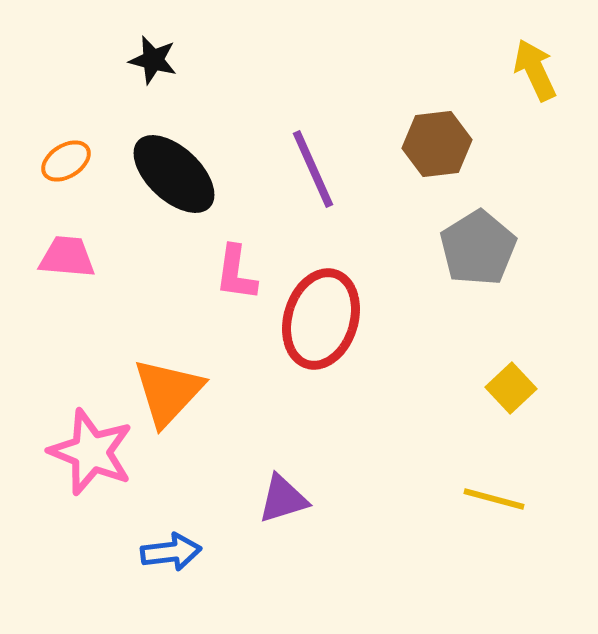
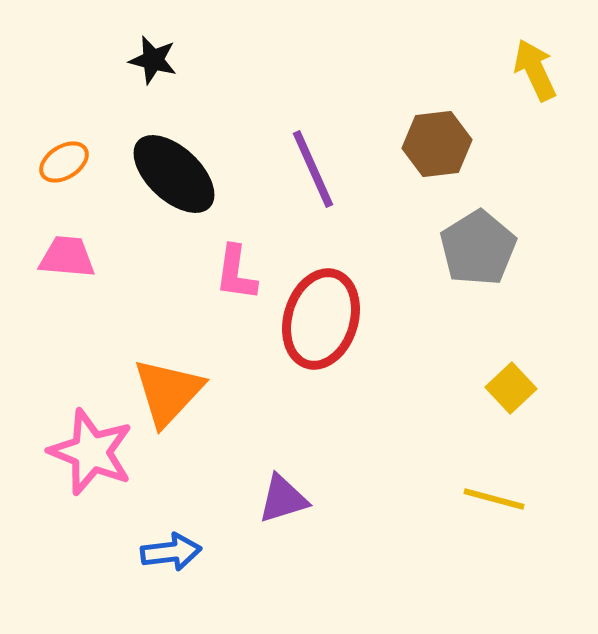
orange ellipse: moved 2 px left, 1 px down
